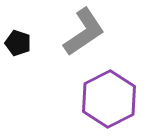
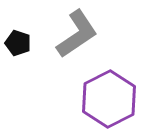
gray L-shape: moved 7 px left, 2 px down
